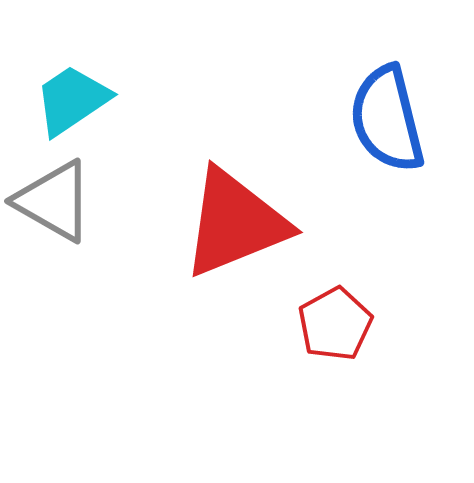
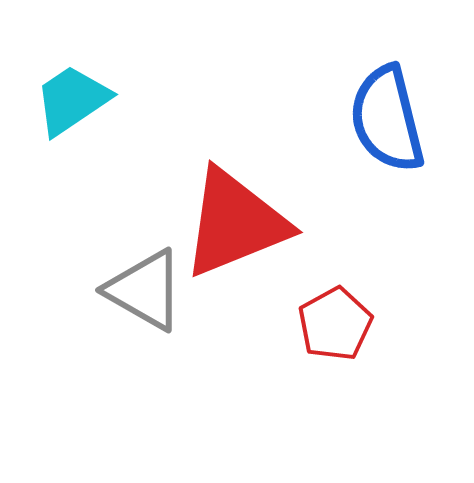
gray triangle: moved 91 px right, 89 px down
